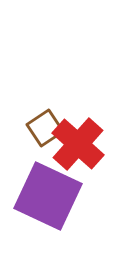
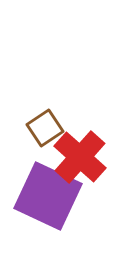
red cross: moved 2 px right, 13 px down
